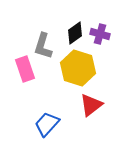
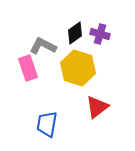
gray L-shape: rotated 100 degrees clockwise
pink rectangle: moved 3 px right, 1 px up
red triangle: moved 6 px right, 2 px down
blue trapezoid: rotated 32 degrees counterclockwise
